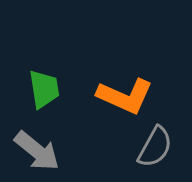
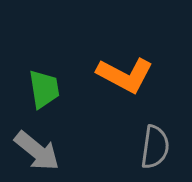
orange L-shape: moved 21 px up; rotated 4 degrees clockwise
gray semicircle: rotated 21 degrees counterclockwise
